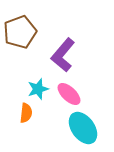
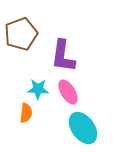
brown pentagon: moved 1 px right, 2 px down
purple L-shape: moved 1 px down; rotated 32 degrees counterclockwise
cyan star: rotated 20 degrees clockwise
pink ellipse: moved 1 px left, 2 px up; rotated 15 degrees clockwise
